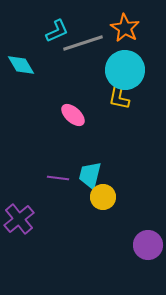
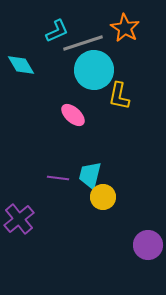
cyan circle: moved 31 px left
